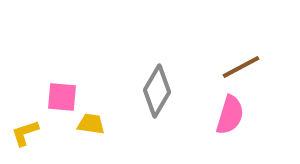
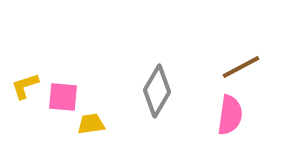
pink square: moved 1 px right
pink semicircle: rotated 9 degrees counterclockwise
yellow trapezoid: rotated 16 degrees counterclockwise
yellow L-shape: moved 47 px up
